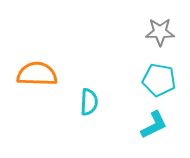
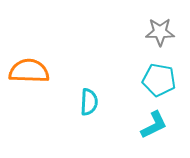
orange semicircle: moved 8 px left, 3 px up
